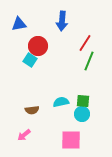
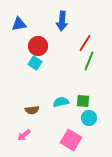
cyan square: moved 5 px right, 3 px down
cyan circle: moved 7 px right, 4 px down
pink square: rotated 30 degrees clockwise
